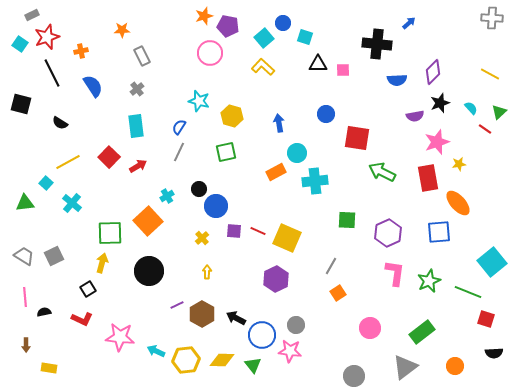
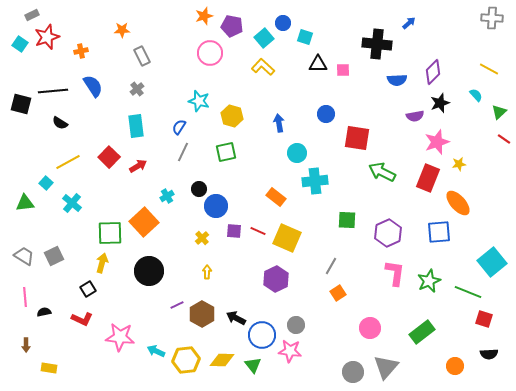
purple pentagon at (228, 26): moved 4 px right
black line at (52, 73): moved 1 px right, 18 px down; rotated 68 degrees counterclockwise
yellow line at (490, 74): moved 1 px left, 5 px up
cyan semicircle at (471, 108): moved 5 px right, 13 px up
red line at (485, 129): moved 19 px right, 10 px down
gray line at (179, 152): moved 4 px right
orange rectangle at (276, 172): moved 25 px down; rotated 66 degrees clockwise
red rectangle at (428, 178): rotated 32 degrees clockwise
orange square at (148, 221): moved 4 px left, 1 px down
red square at (486, 319): moved 2 px left
black semicircle at (494, 353): moved 5 px left, 1 px down
gray triangle at (405, 367): moved 19 px left; rotated 12 degrees counterclockwise
gray circle at (354, 376): moved 1 px left, 4 px up
